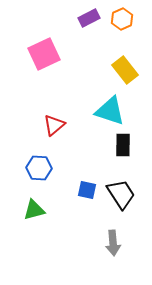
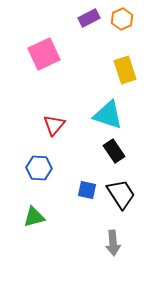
yellow rectangle: rotated 20 degrees clockwise
cyan triangle: moved 2 px left, 4 px down
red triangle: rotated 10 degrees counterclockwise
black rectangle: moved 9 px left, 6 px down; rotated 35 degrees counterclockwise
green triangle: moved 7 px down
